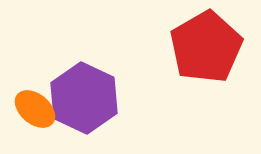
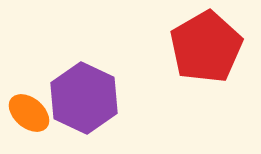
orange ellipse: moved 6 px left, 4 px down
